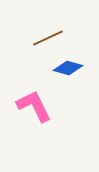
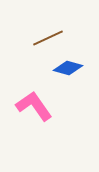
pink L-shape: rotated 9 degrees counterclockwise
